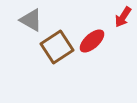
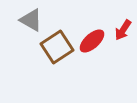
red arrow: moved 13 px down
